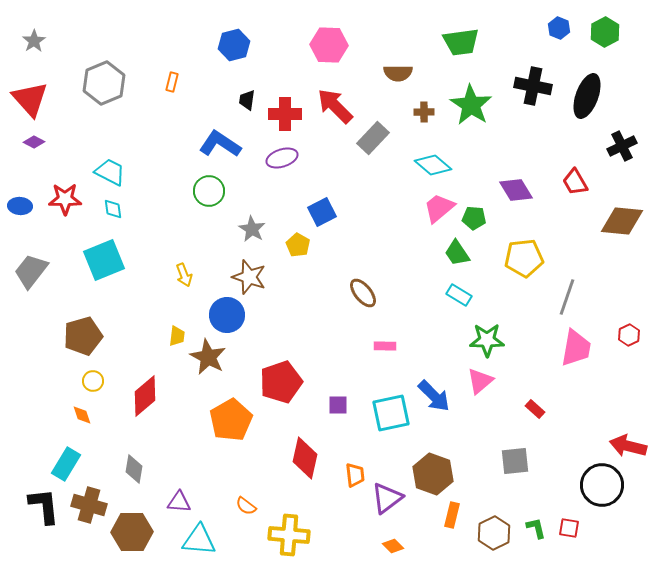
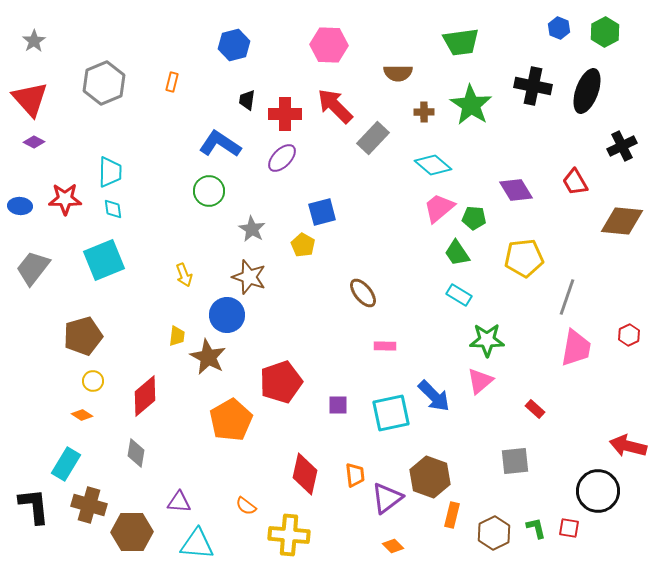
black ellipse at (587, 96): moved 5 px up
purple ellipse at (282, 158): rotated 28 degrees counterclockwise
cyan trapezoid at (110, 172): rotated 64 degrees clockwise
blue square at (322, 212): rotated 12 degrees clockwise
yellow pentagon at (298, 245): moved 5 px right
gray trapezoid at (31, 271): moved 2 px right, 3 px up
orange diamond at (82, 415): rotated 40 degrees counterclockwise
red diamond at (305, 458): moved 16 px down
gray diamond at (134, 469): moved 2 px right, 16 px up
brown hexagon at (433, 474): moved 3 px left, 3 px down
black circle at (602, 485): moved 4 px left, 6 px down
black L-shape at (44, 506): moved 10 px left
cyan triangle at (199, 540): moved 2 px left, 4 px down
